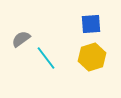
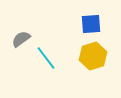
yellow hexagon: moved 1 px right, 1 px up
